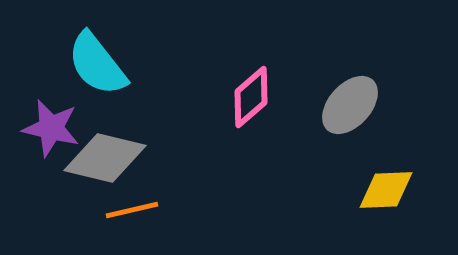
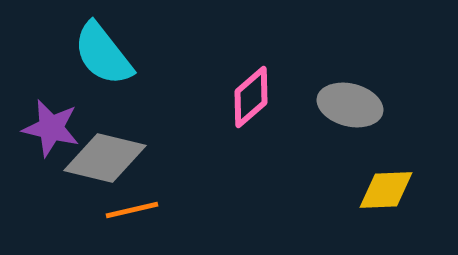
cyan semicircle: moved 6 px right, 10 px up
gray ellipse: rotated 62 degrees clockwise
